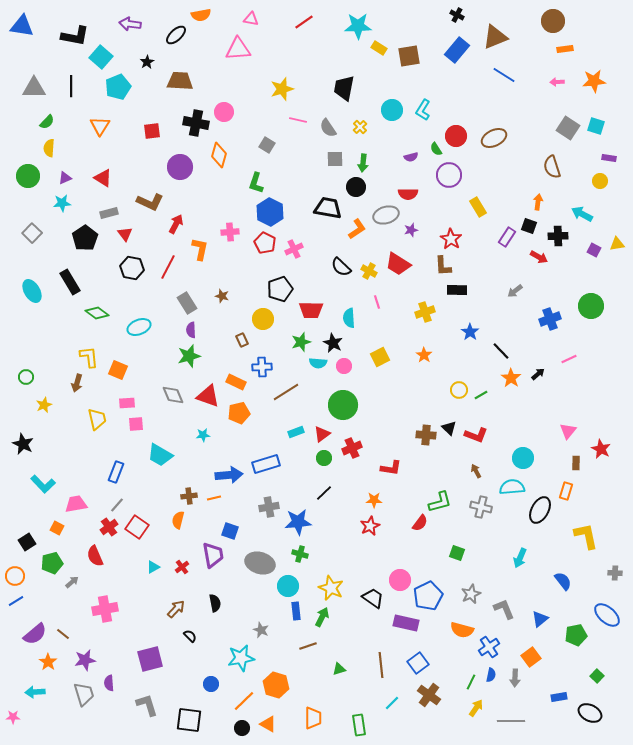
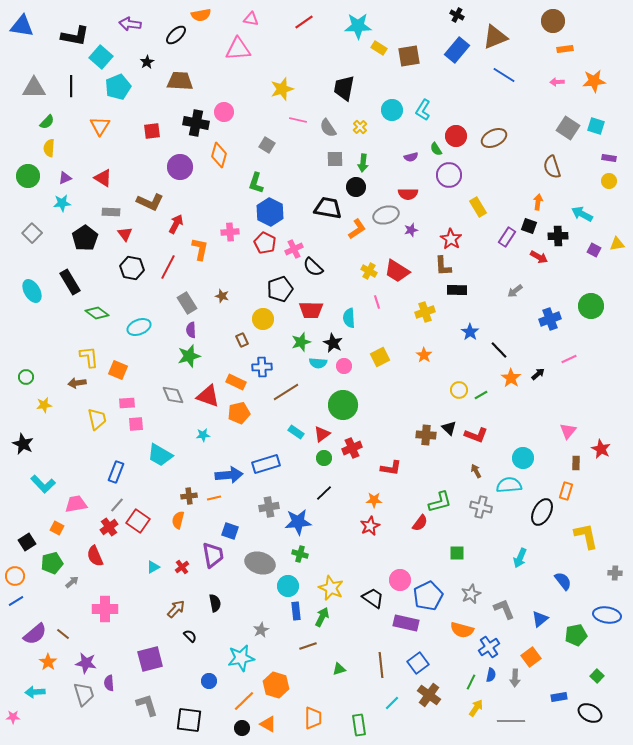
yellow circle at (600, 181): moved 9 px right
gray rectangle at (109, 213): moved 2 px right, 1 px up; rotated 18 degrees clockwise
red trapezoid at (398, 264): moved 1 px left, 7 px down
black semicircle at (341, 267): moved 28 px left
black line at (501, 351): moved 2 px left, 1 px up
brown arrow at (77, 383): rotated 66 degrees clockwise
yellow star at (44, 405): rotated 14 degrees clockwise
cyan rectangle at (296, 432): rotated 56 degrees clockwise
cyan semicircle at (512, 487): moved 3 px left, 2 px up
black ellipse at (540, 510): moved 2 px right, 2 px down
red square at (137, 527): moved 1 px right, 6 px up
green square at (457, 553): rotated 21 degrees counterclockwise
pink cross at (105, 609): rotated 10 degrees clockwise
blue ellipse at (607, 615): rotated 32 degrees counterclockwise
gray star at (261, 630): rotated 21 degrees clockwise
purple star at (85, 660): moved 1 px right, 3 px down; rotated 20 degrees clockwise
blue circle at (211, 684): moved 2 px left, 3 px up
